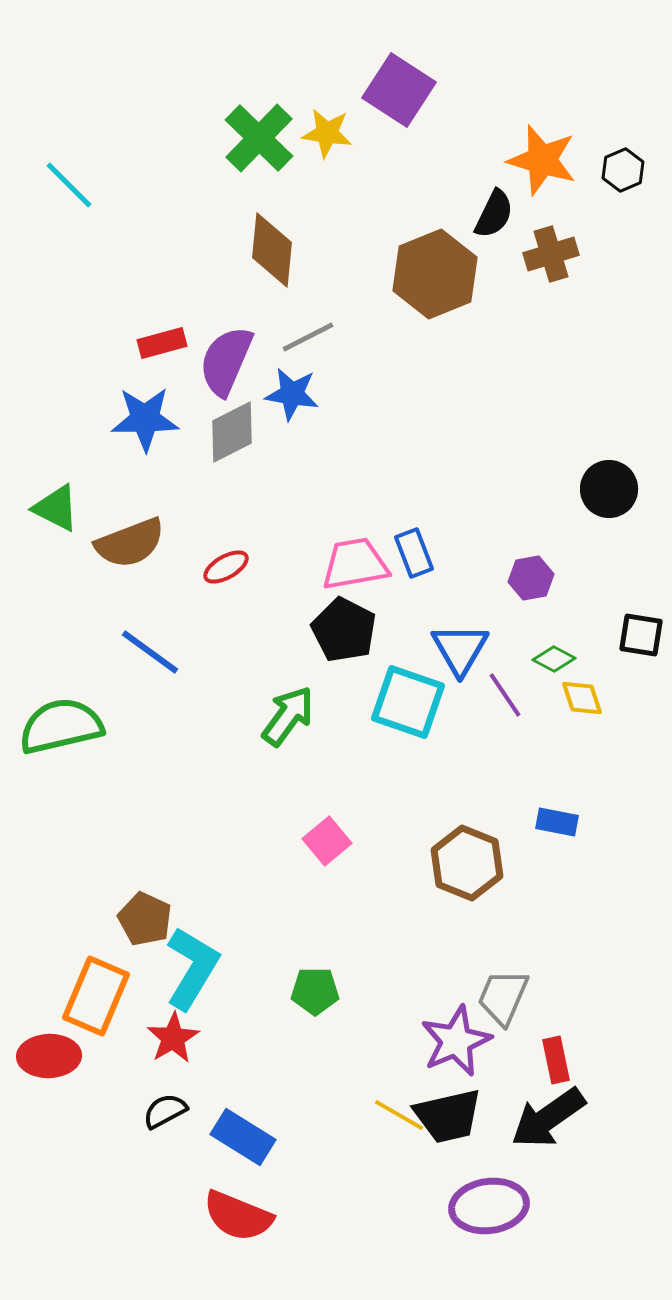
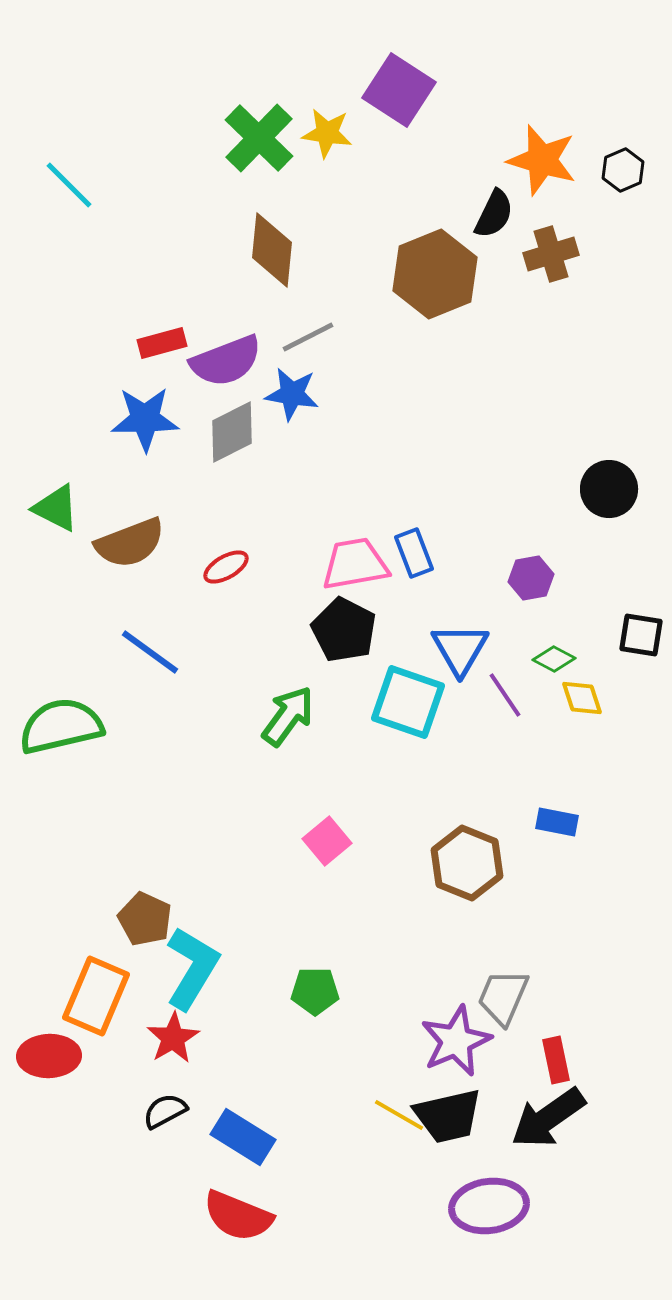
purple semicircle at (226, 361): rotated 134 degrees counterclockwise
